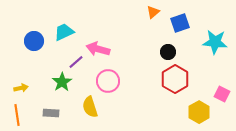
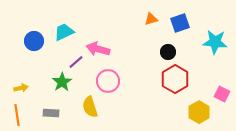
orange triangle: moved 2 px left, 7 px down; rotated 24 degrees clockwise
